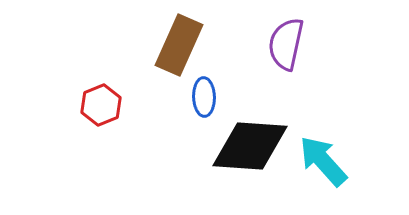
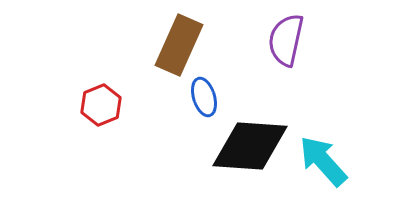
purple semicircle: moved 4 px up
blue ellipse: rotated 15 degrees counterclockwise
